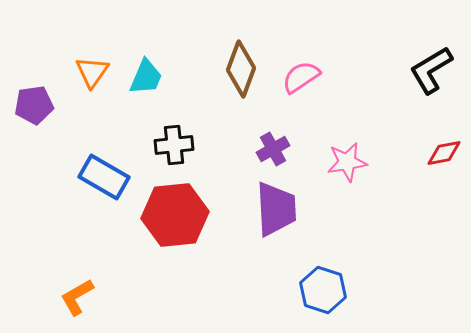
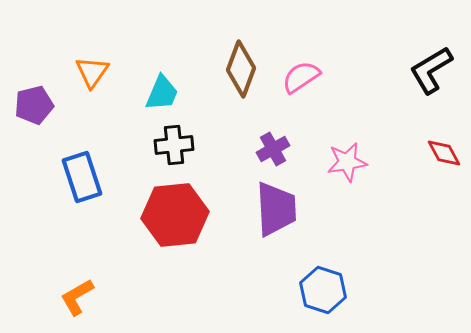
cyan trapezoid: moved 16 px right, 16 px down
purple pentagon: rotated 6 degrees counterclockwise
red diamond: rotated 72 degrees clockwise
blue rectangle: moved 22 px left; rotated 42 degrees clockwise
